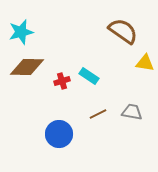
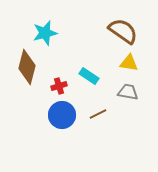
cyan star: moved 24 px right, 1 px down
yellow triangle: moved 16 px left
brown diamond: rotated 76 degrees counterclockwise
red cross: moved 3 px left, 5 px down
gray trapezoid: moved 4 px left, 20 px up
blue circle: moved 3 px right, 19 px up
